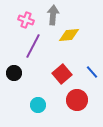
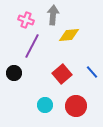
purple line: moved 1 px left
red circle: moved 1 px left, 6 px down
cyan circle: moved 7 px right
